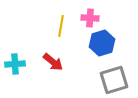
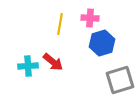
yellow line: moved 1 px left, 2 px up
cyan cross: moved 13 px right, 2 px down
gray square: moved 6 px right
